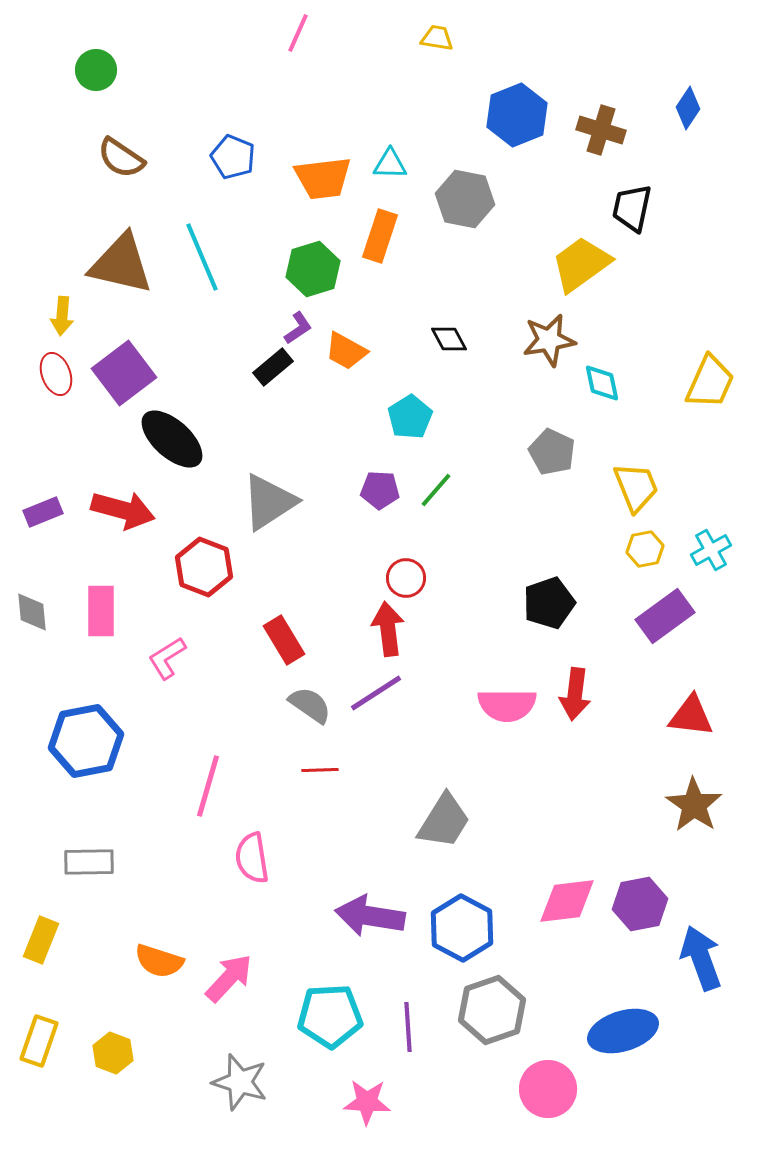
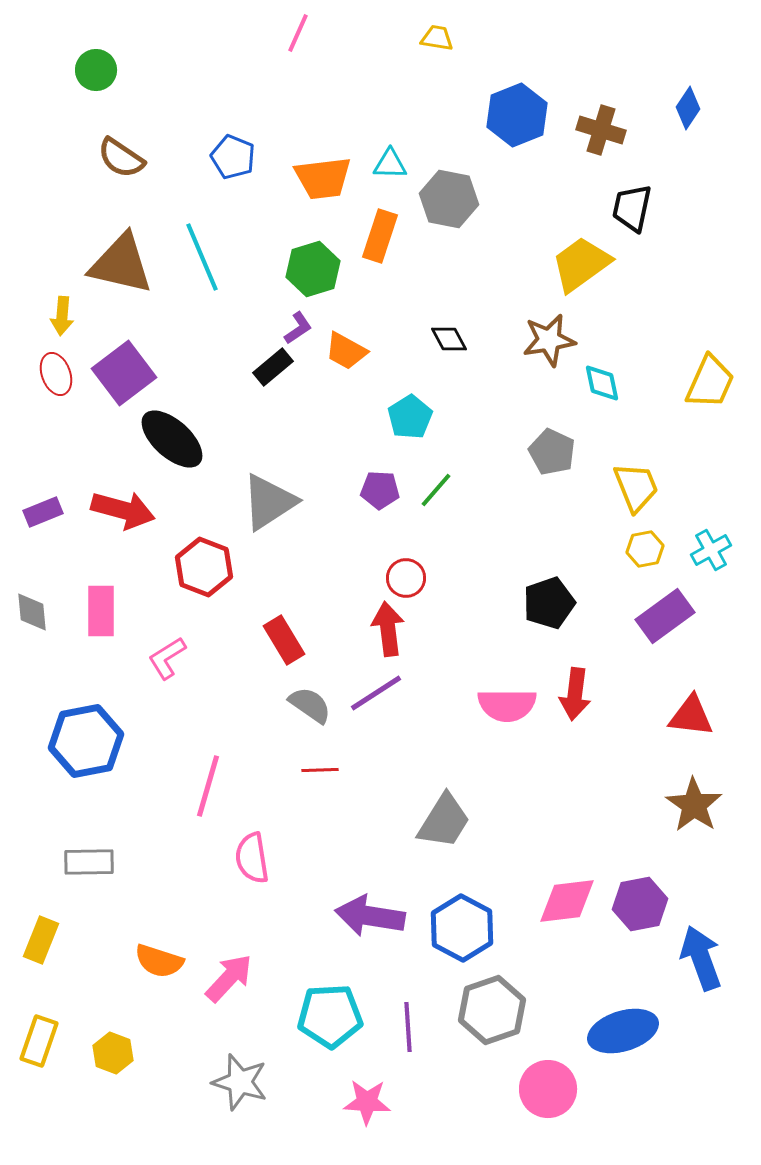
gray hexagon at (465, 199): moved 16 px left
